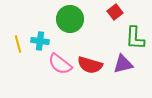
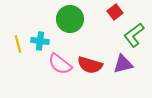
green L-shape: moved 1 px left, 3 px up; rotated 50 degrees clockwise
